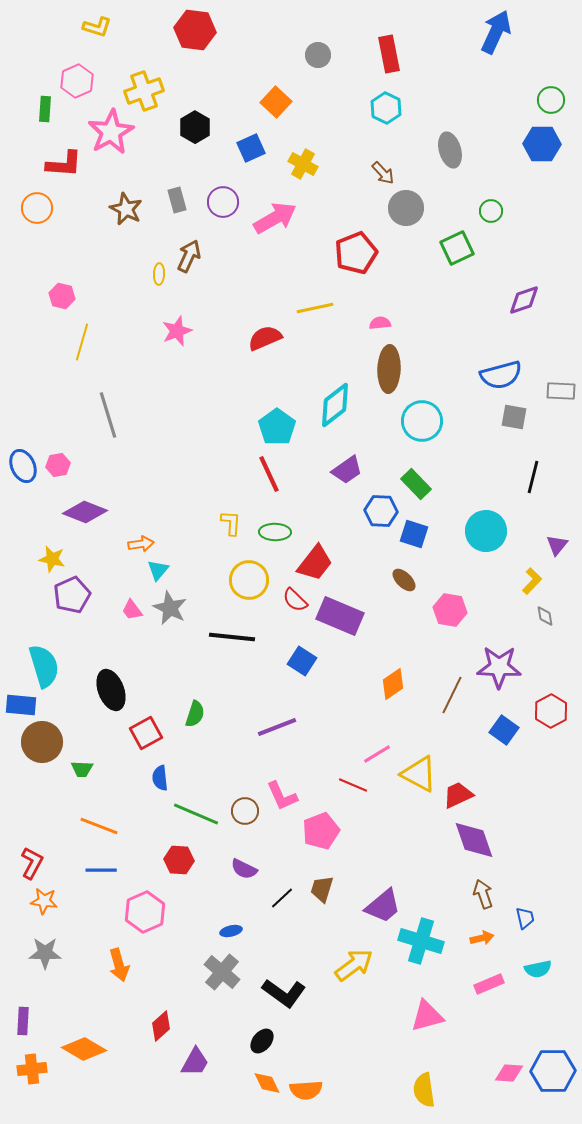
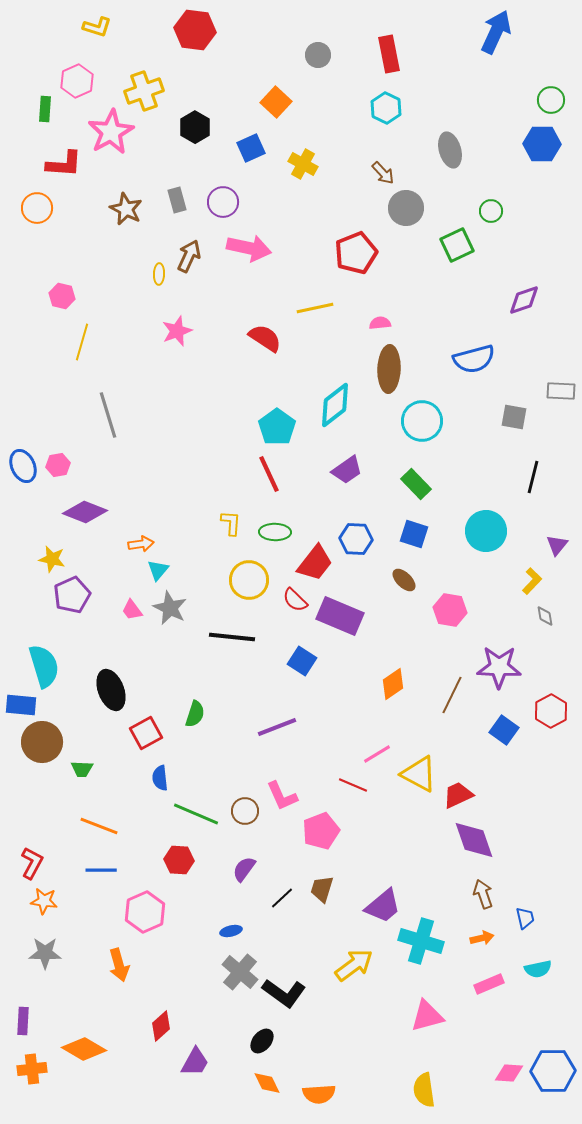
pink arrow at (275, 218): moved 26 px left, 30 px down; rotated 42 degrees clockwise
green square at (457, 248): moved 3 px up
red semicircle at (265, 338): rotated 56 degrees clockwise
blue semicircle at (501, 375): moved 27 px left, 16 px up
blue hexagon at (381, 511): moved 25 px left, 28 px down
purple semicircle at (244, 869): rotated 100 degrees clockwise
gray cross at (222, 972): moved 18 px right
orange semicircle at (306, 1090): moved 13 px right, 4 px down
